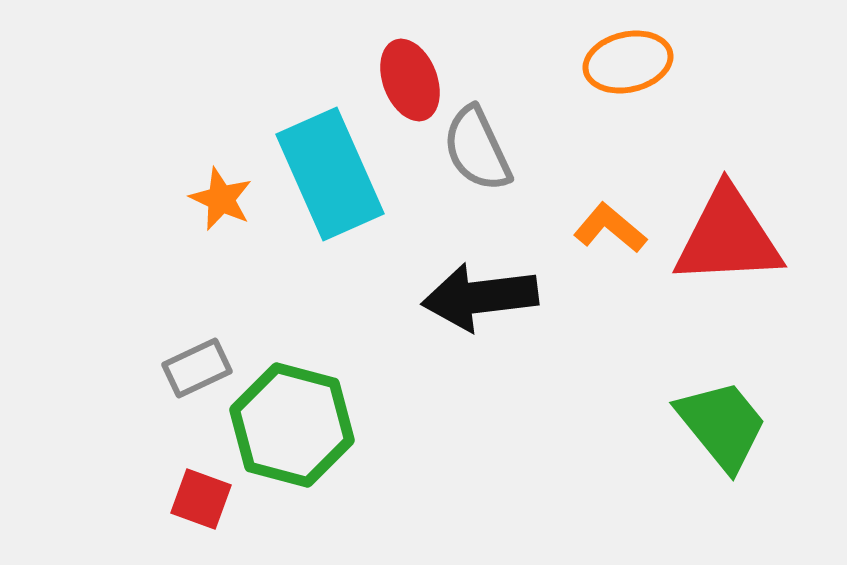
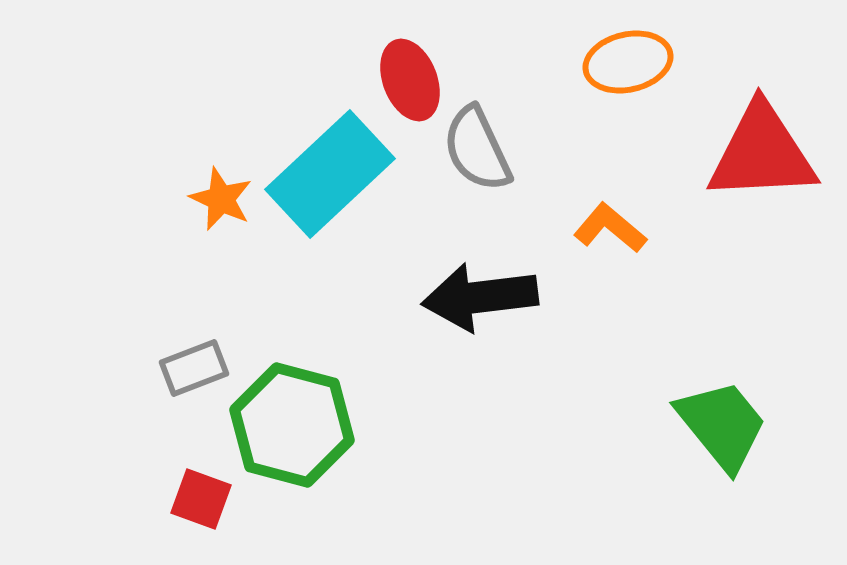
cyan rectangle: rotated 71 degrees clockwise
red triangle: moved 34 px right, 84 px up
gray rectangle: moved 3 px left; rotated 4 degrees clockwise
